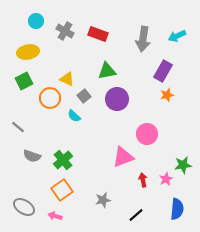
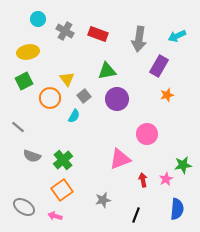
cyan circle: moved 2 px right, 2 px up
gray arrow: moved 4 px left
purple rectangle: moved 4 px left, 5 px up
yellow triangle: rotated 28 degrees clockwise
cyan semicircle: rotated 104 degrees counterclockwise
pink triangle: moved 3 px left, 2 px down
black line: rotated 28 degrees counterclockwise
